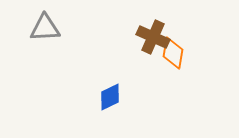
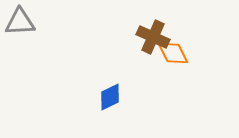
gray triangle: moved 25 px left, 6 px up
orange diamond: rotated 36 degrees counterclockwise
